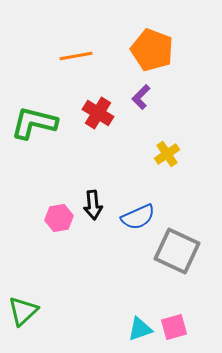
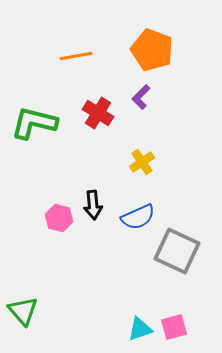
yellow cross: moved 25 px left, 8 px down
pink hexagon: rotated 24 degrees clockwise
green triangle: rotated 28 degrees counterclockwise
